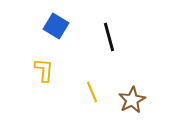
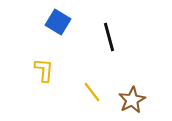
blue square: moved 2 px right, 4 px up
yellow line: rotated 15 degrees counterclockwise
